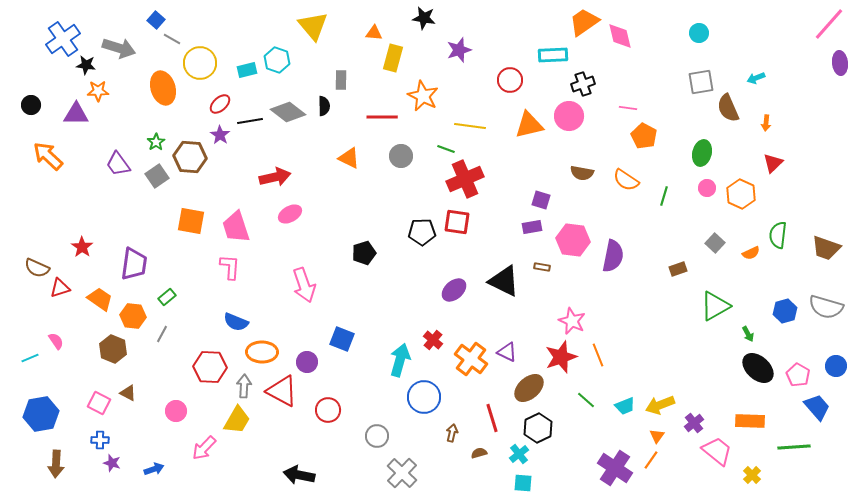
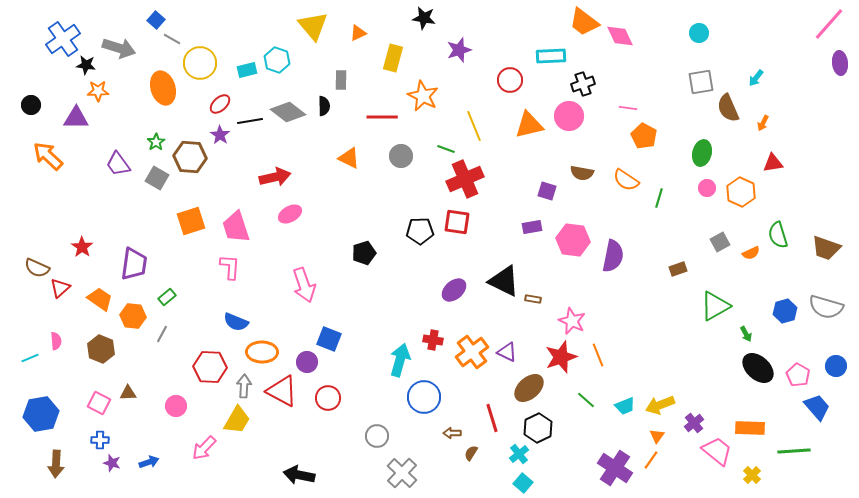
orange trapezoid at (584, 22): rotated 108 degrees counterclockwise
orange triangle at (374, 33): moved 16 px left; rotated 30 degrees counterclockwise
pink diamond at (620, 36): rotated 12 degrees counterclockwise
cyan rectangle at (553, 55): moved 2 px left, 1 px down
cyan arrow at (756, 78): rotated 30 degrees counterclockwise
purple triangle at (76, 114): moved 4 px down
orange arrow at (766, 123): moved 3 px left; rotated 21 degrees clockwise
yellow line at (470, 126): moved 4 px right; rotated 60 degrees clockwise
red triangle at (773, 163): rotated 35 degrees clockwise
gray square at (157, 176): moved 2 px down; rotated 25 degrees counterclockwise
orange hexagon at (741, 194): moved 2 px up
green line at (664, 196): moved 5 px left, 2 px down
purple square at (541, 200): moved 6 px right, 9 px up
orange square at (191, 221): rotated 28 degrees counterclockwise
black pentagon at (422, 232): moved 2 px left, 1 px up
green semicircle at (778, 235): rotated 24 degrees counterclockwise
gray square at (715, 243): moved 5 px right, 1 px up; rotated 18 degrees clockwise
brown rectangle at (542, 267): moved 9 px left, 32 px down
red triangle at (60, 288): rotated 25 degrees counterclockwise
green arrow at (748, 334): moved 2 px left
blue square at (342, 339): moved 13 px left
red cross at (433, 340): rotated 30 degrees counterclockwise
pink semicircle at (56, 341): rotated 30 degrees clockwise
brown hexagon at (113, 349): moved 12 px left
orange cross at (471, 359): moved 1 px right, 7 px up; rotated 16 degrees clockwise
brown triangle at (128, 393): rotated 30 degrees counterclockwise
red circle at (328, 410): moved 12 px up
pink circle at (176, 411): moved 5 px up
orange rectangle at (750, 421): moved 7 px down
brown arrow at (452, 433): rotated 102 degrees counterclockwise
green line at (794, 447): moved 4 px down
brown semicircle at (479, 453): moved 8 px left; rotated 42 degrees counterclockwise
blue arrow at (154, 469): moved 5 px left, 7 px up
cyan square at (523, 483): rotated 36 degrees clockwise
